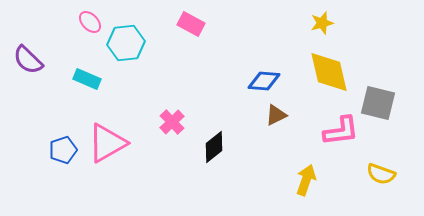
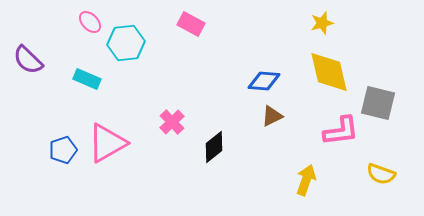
brown triangle: moved 4 px left, 1 px down
